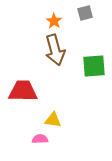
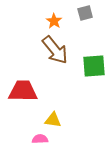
brown arrow: rotated 24 degrees counterclockwise
